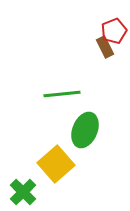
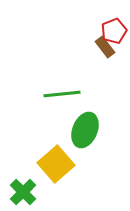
brown rectangle: rotated 10 degrees counterclockwise
